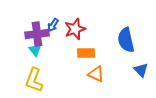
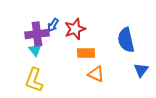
blue triangle: rotated 21 degrees clockwise
